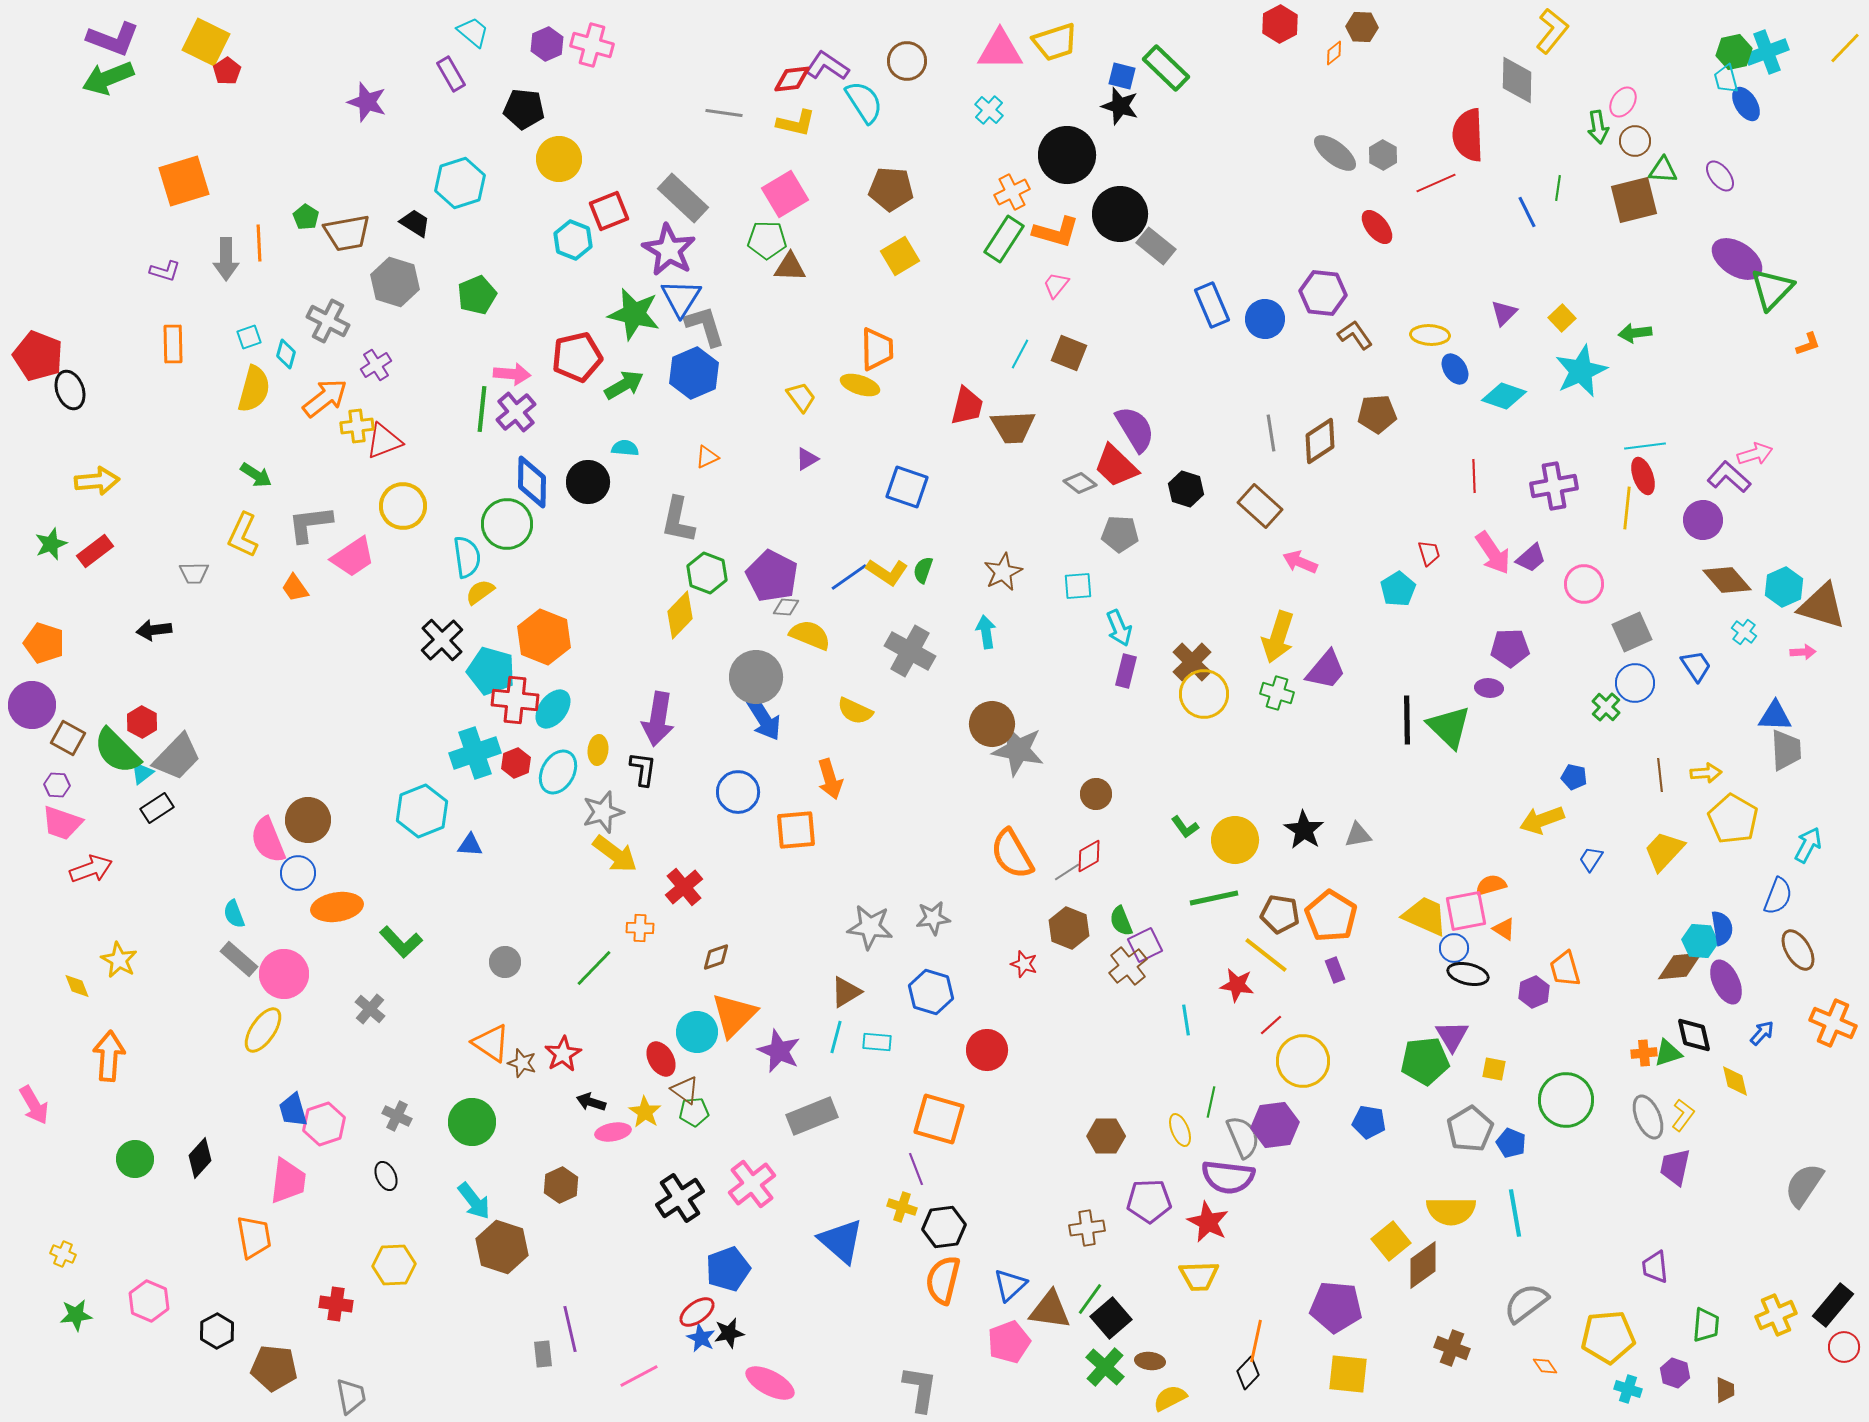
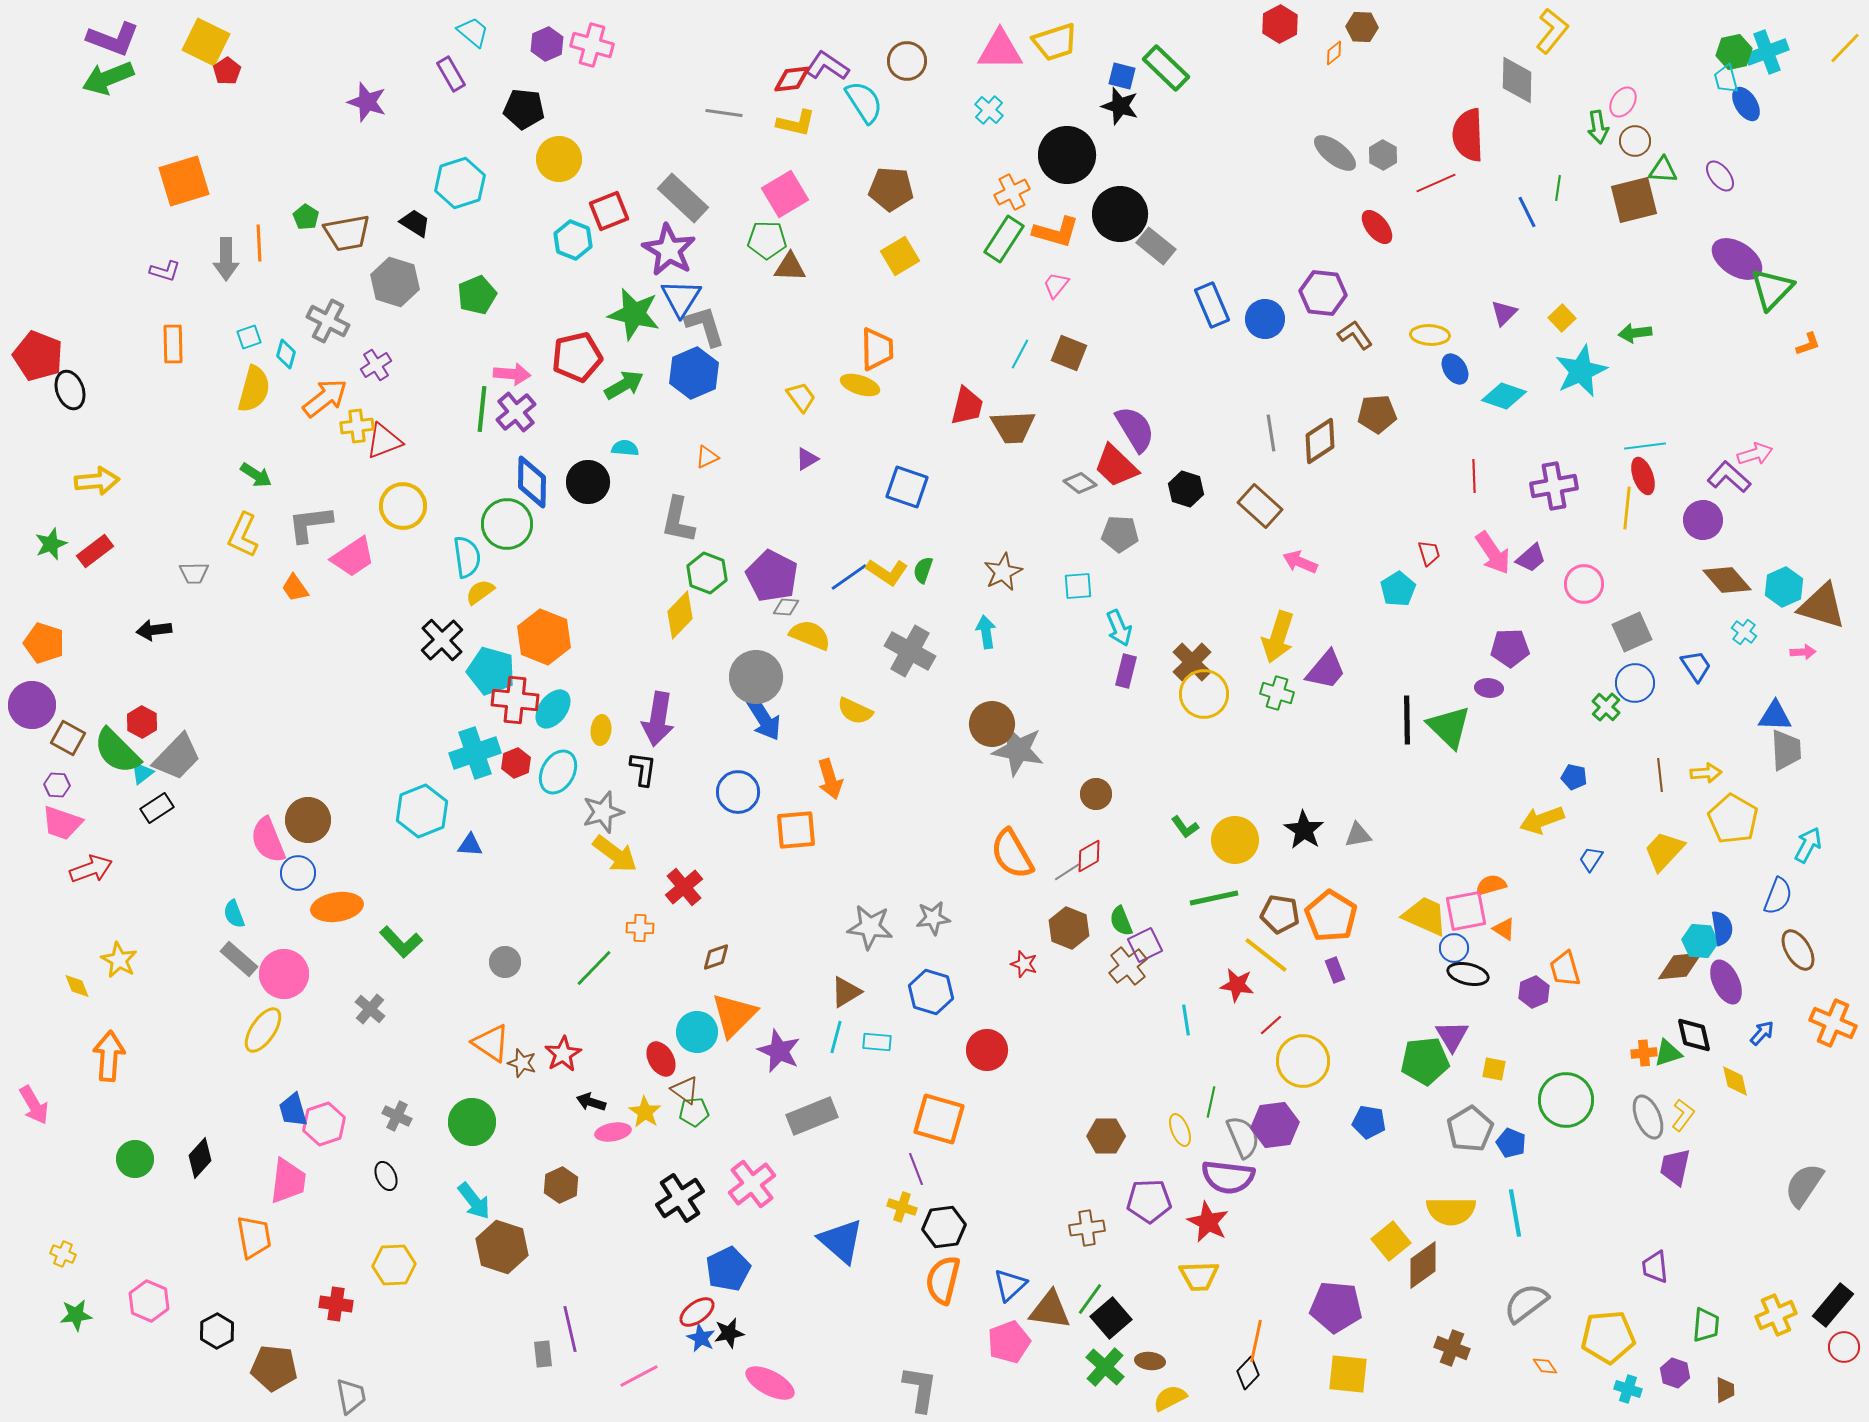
yellow ellipse at (598, 750): moved 3 px right, 20 px up
blue pentagon at (728, 1269): rotated 6 degrees counterclockwise
